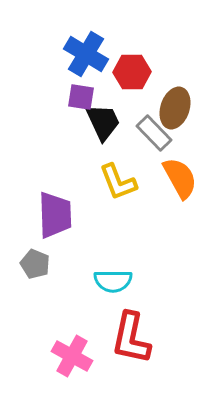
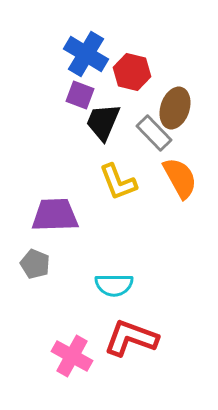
red hexagon: rotated 15 degrees clockwise
purple square: moved 1 px left, 2 px up; rotated 12 degrees clockwise
black trapezoid: rotated 132 degrees counterclockwise
purple trapezoid: rotated 90 degrees counterclockwise
cyan semicircle: moved 1 px right, 4 px down
red L-shape: rotated 98 degrees clockwise
